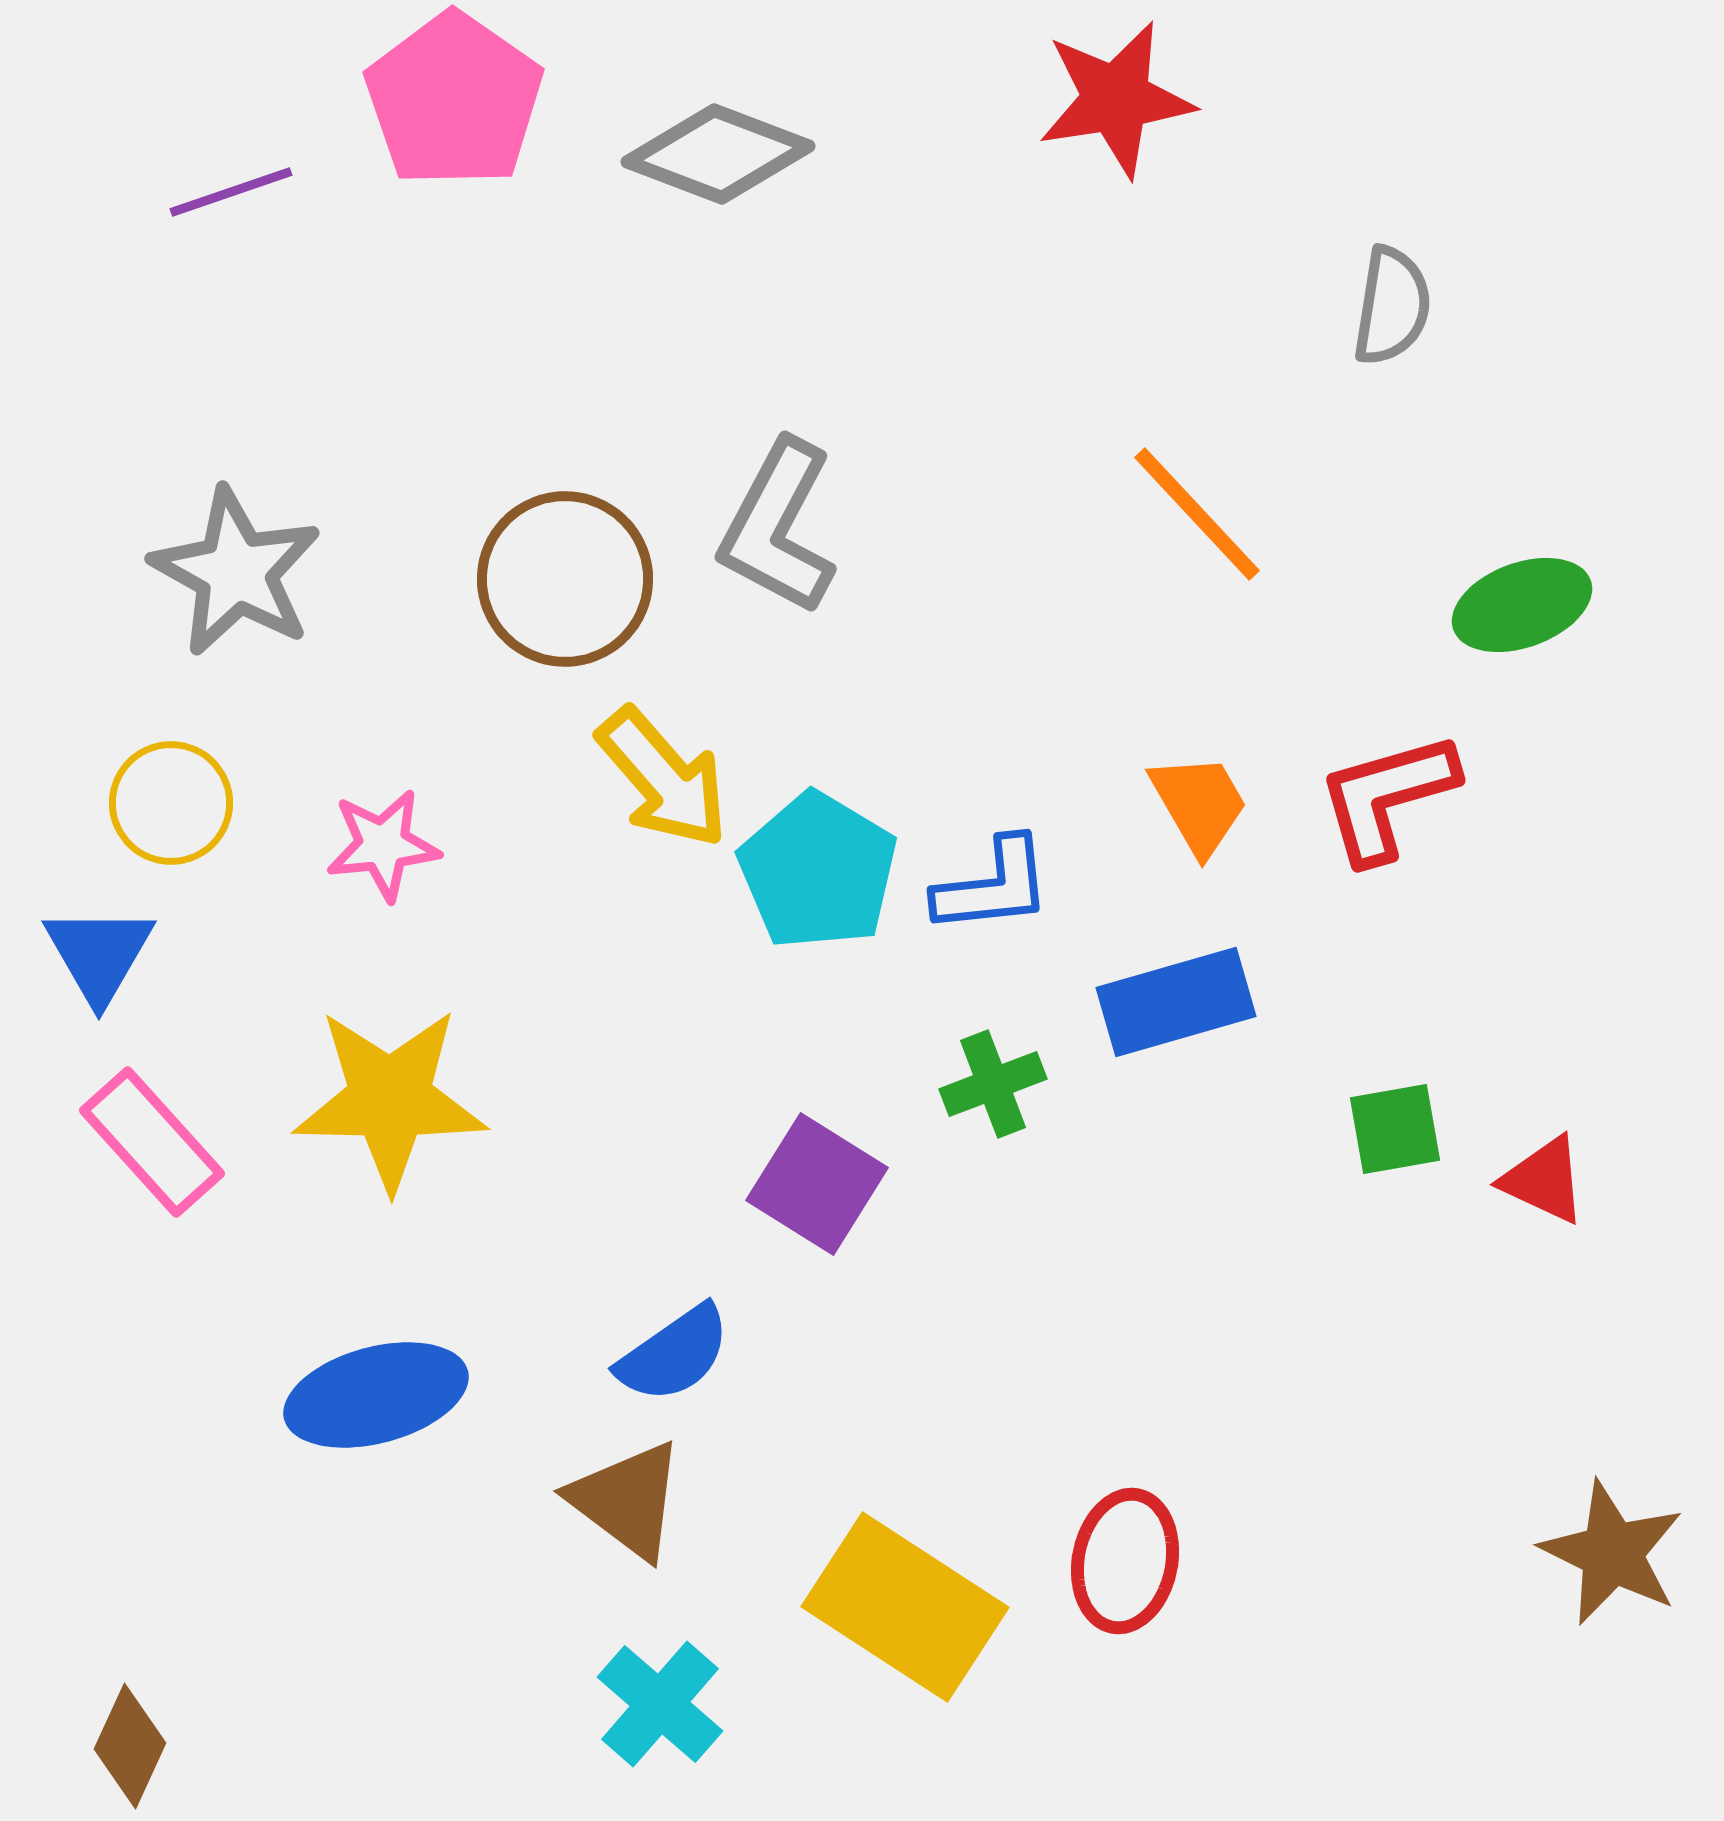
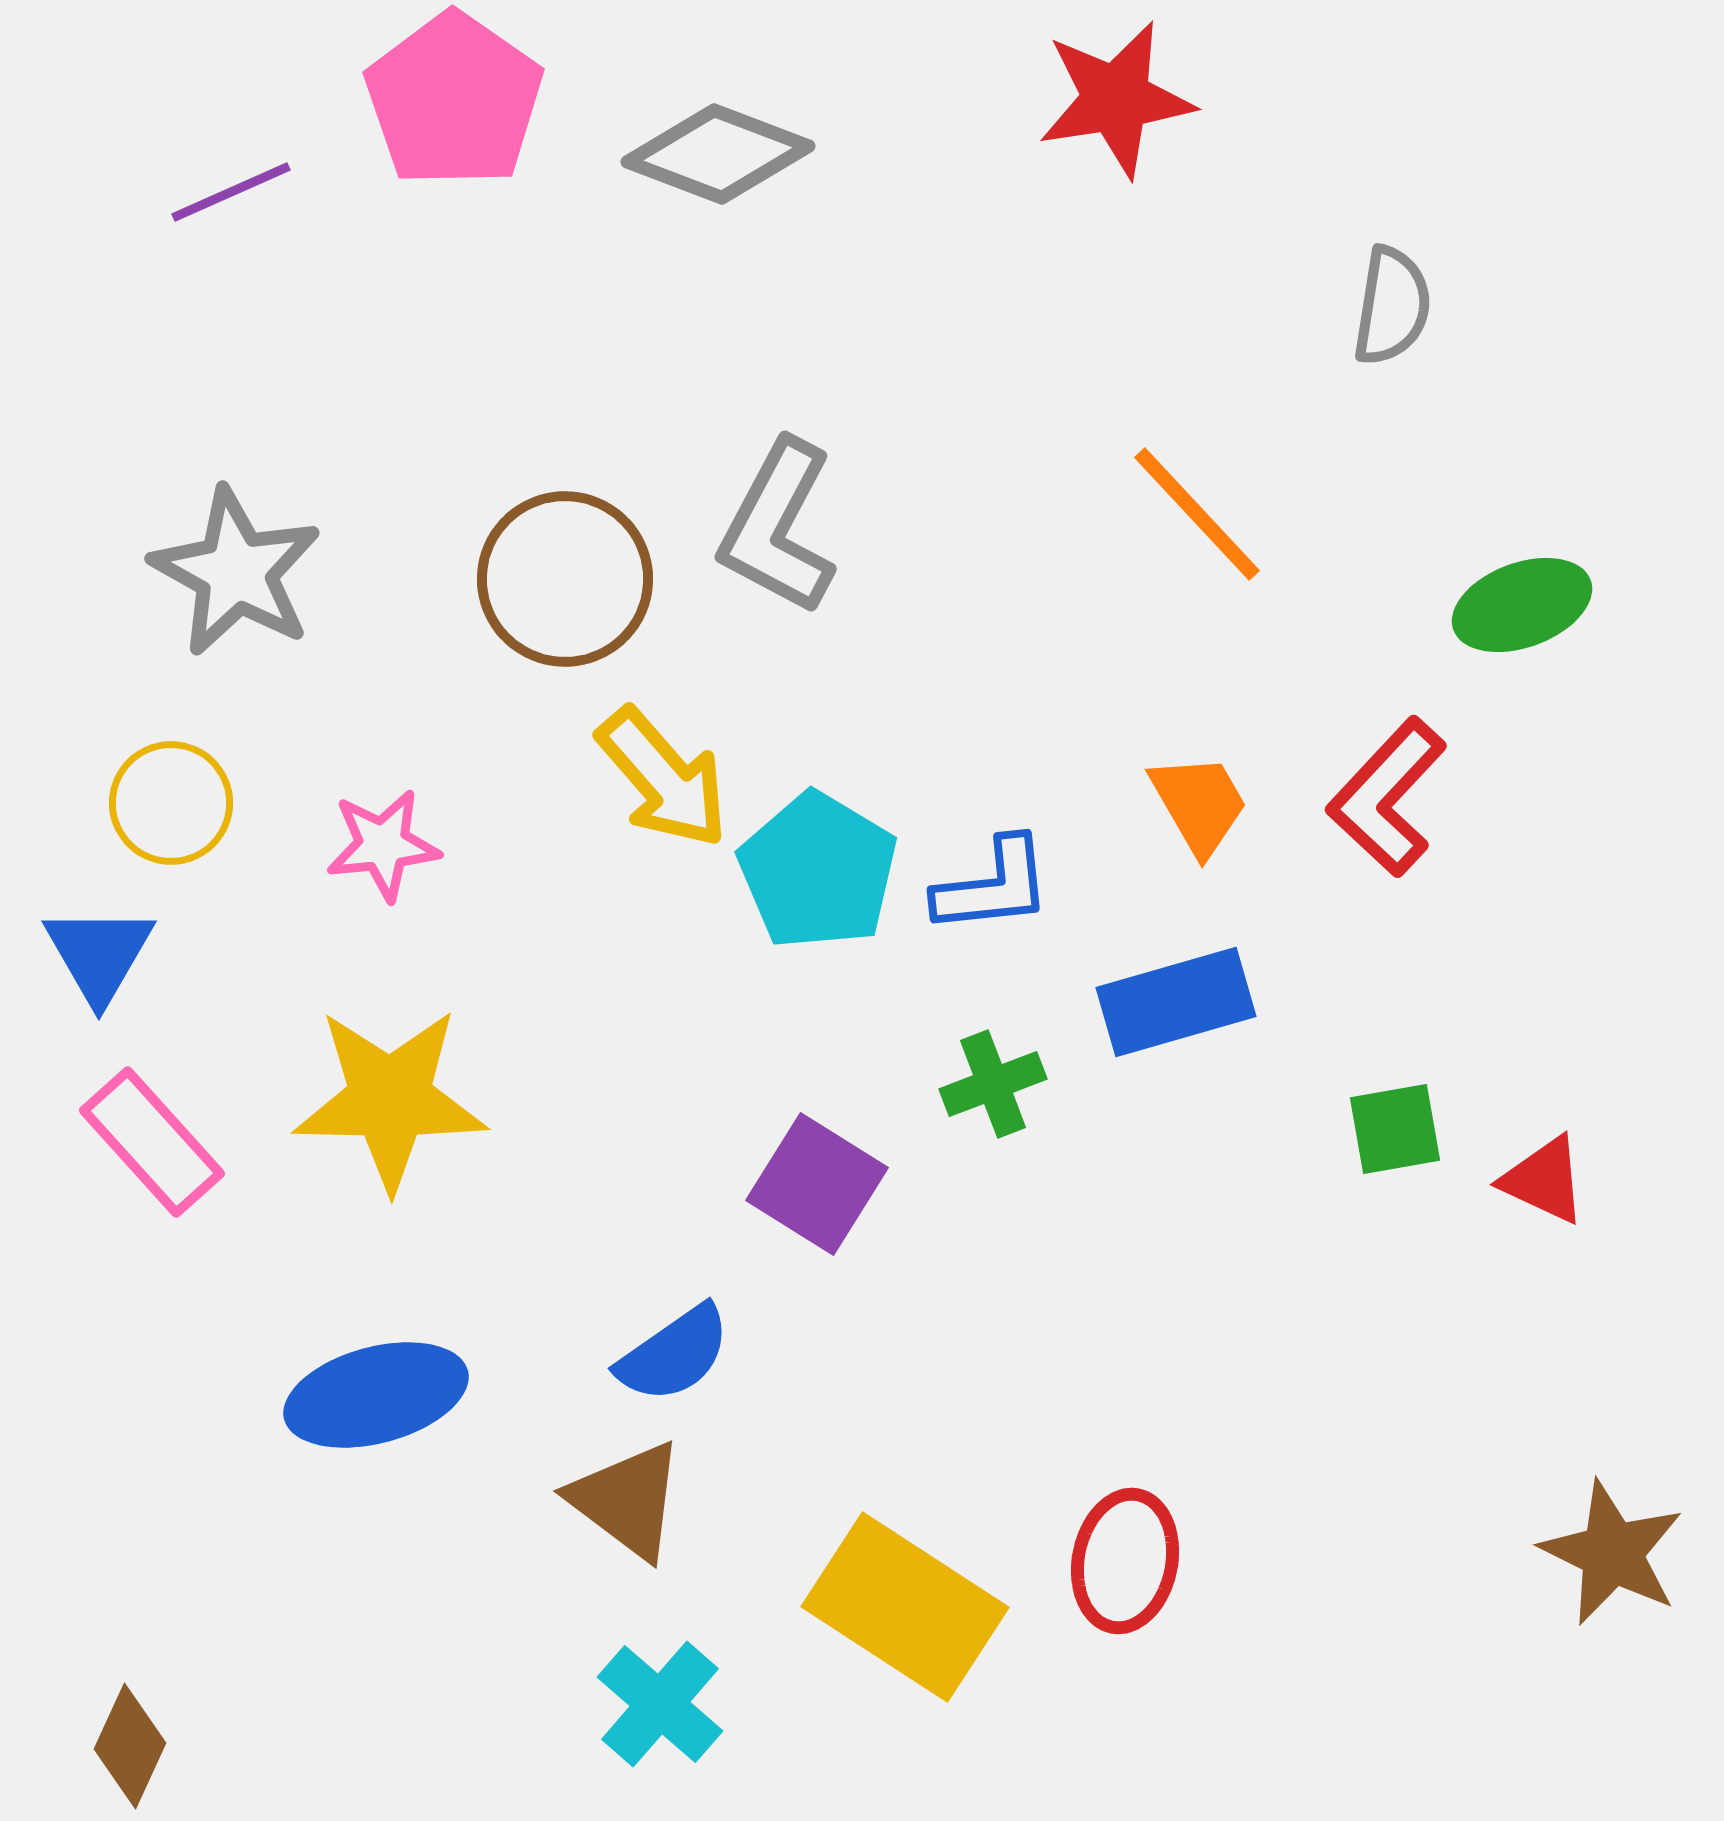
purple line: rotated 5 degrees counterclockwise
red L-shape: rotated 31 degrees counterclockwise
